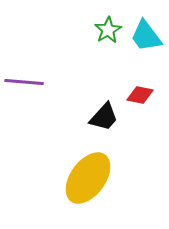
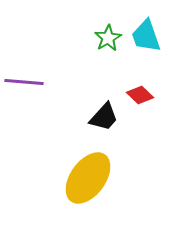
green star: moved 8 px down
cyan trapezoid: rotated 18 degrees clockwise
red diamond: rotated 32 degrees clockwise
